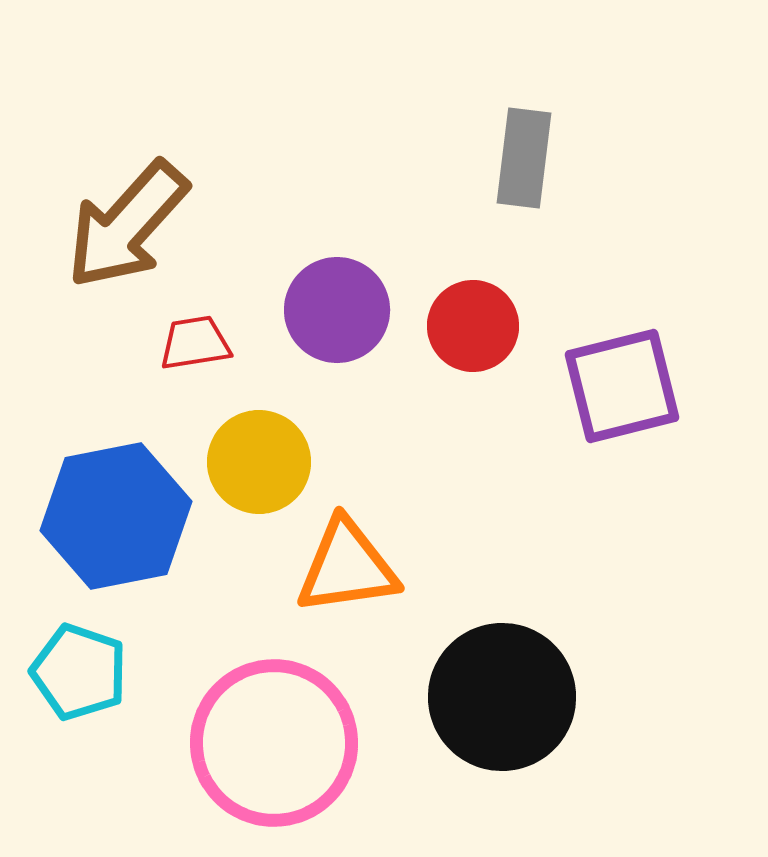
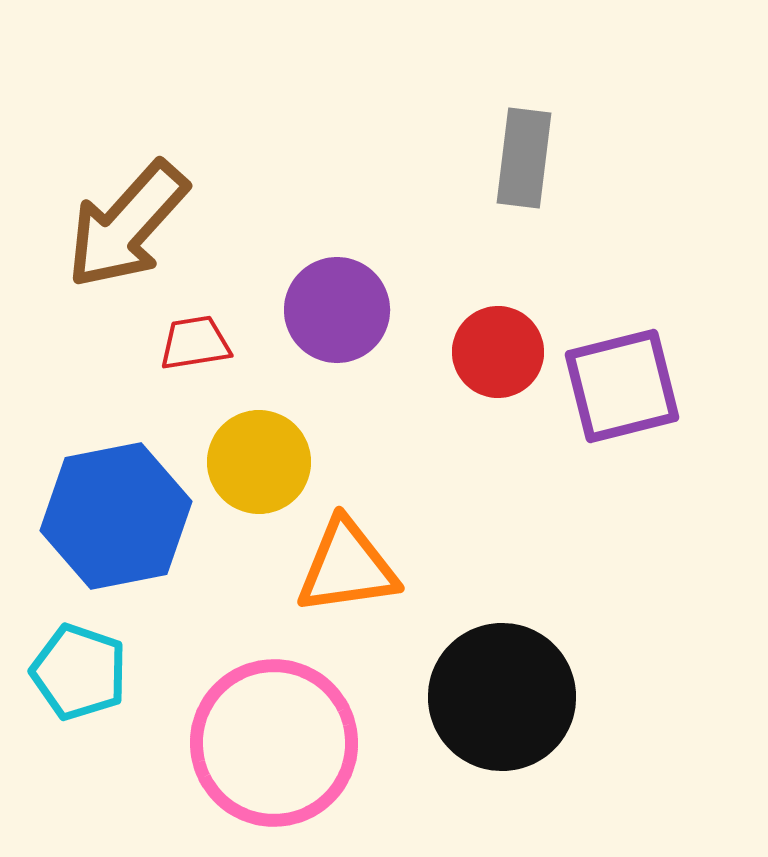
red circle: moved 25 px right, 26 px down
